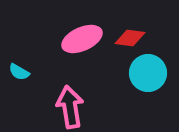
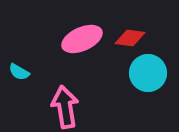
pink arrow: moved 5 px left
